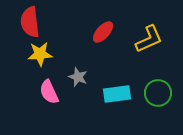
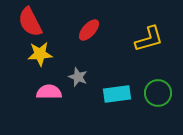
red semicircle: rotated 20 degrees counterclockwise
red ellipse: moved 14 px left, 2 px up
yellow L-shape: rotated 8 degrees clockwise
pink semicircle: rotated 115 degrees clockwise
